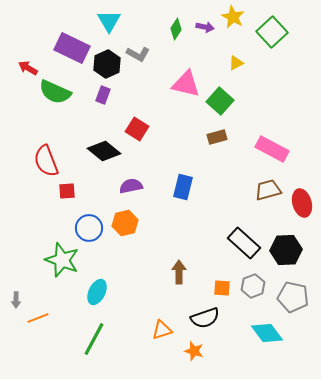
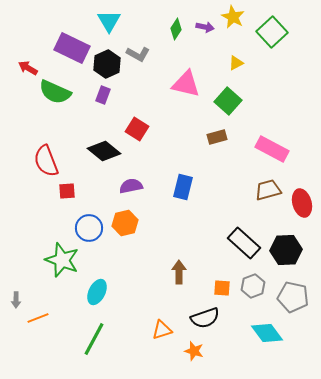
green square at (220, 101): moved 8 px right
